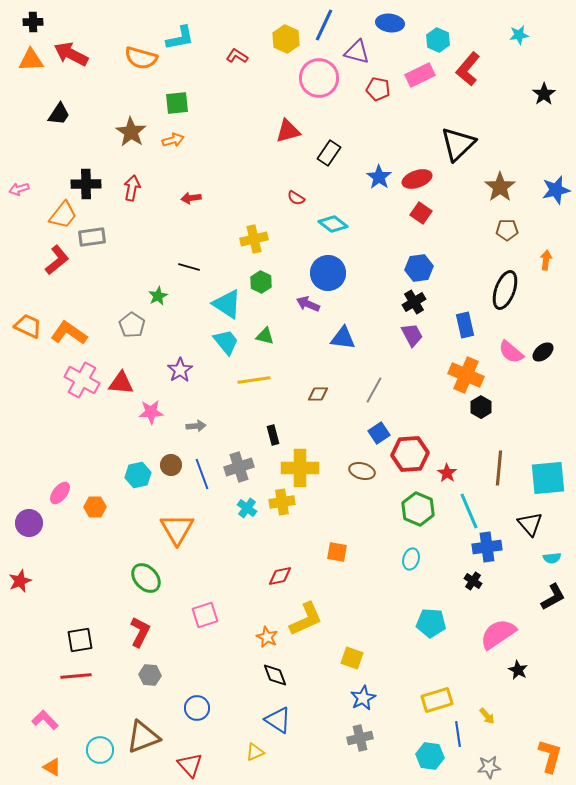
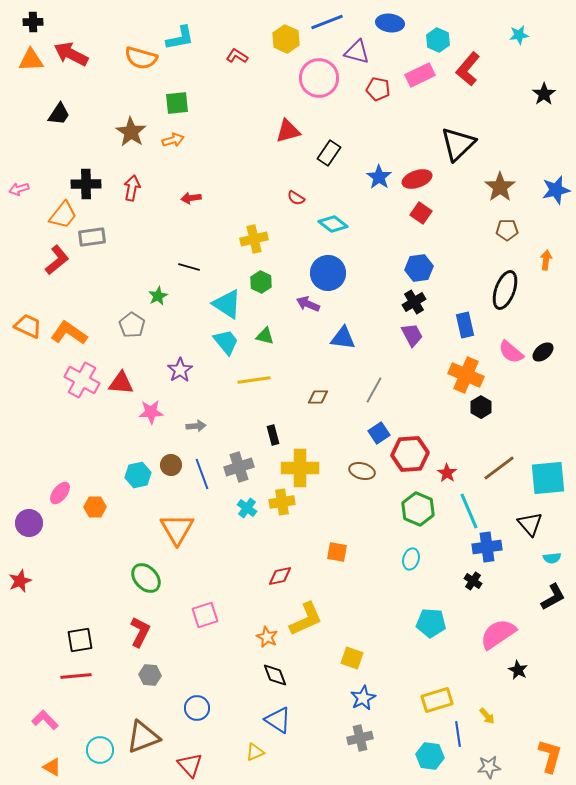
blue line at (324, 25): moved 3 px right, 3 px up; rotated 44 degrees clockwise
brown diamond at (318, 394): moved 3 px down
brown line at (499, 468): rotated 48 degrees clockwise
